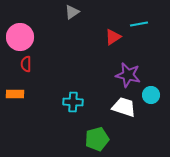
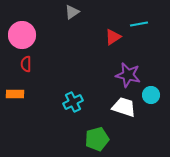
pink circle: moved 2 px right, 2 px up
cyan cross: rotated 30 degrees counterclockwise
